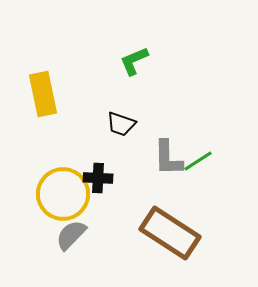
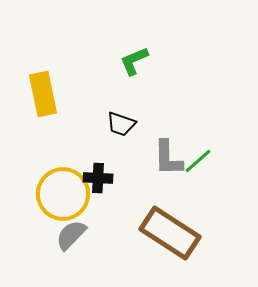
green line: rotated 8 degrees counterclockwise
